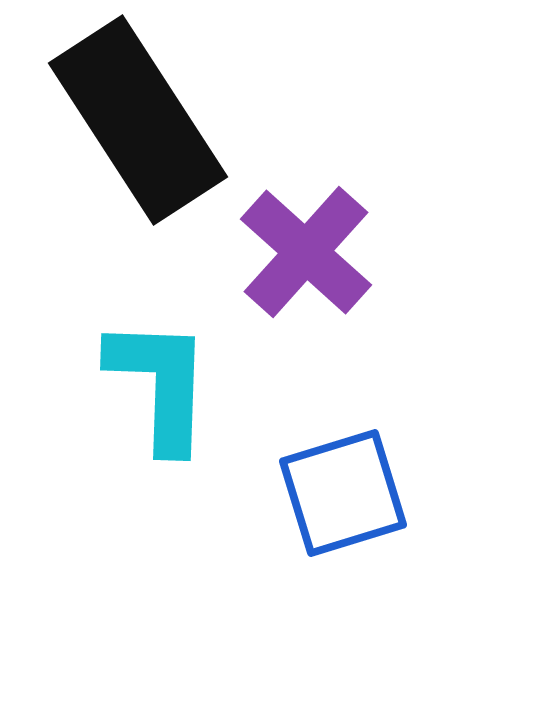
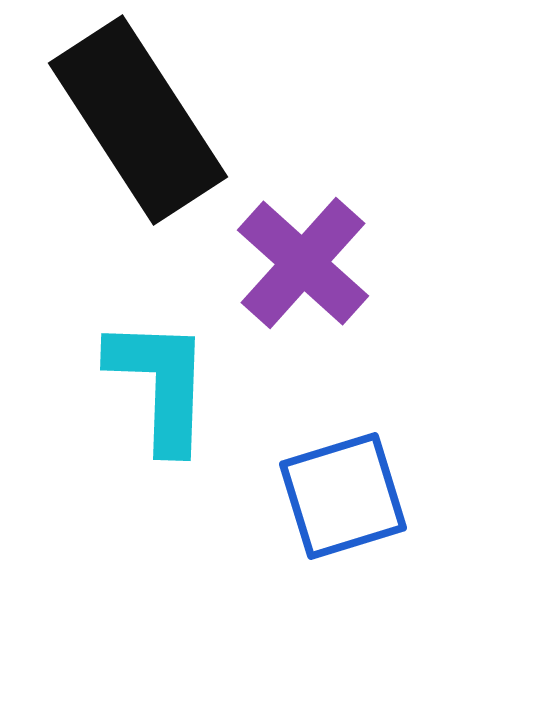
purple cross: moved 3 px left, 11 px down
blue square: moved 3 px down
